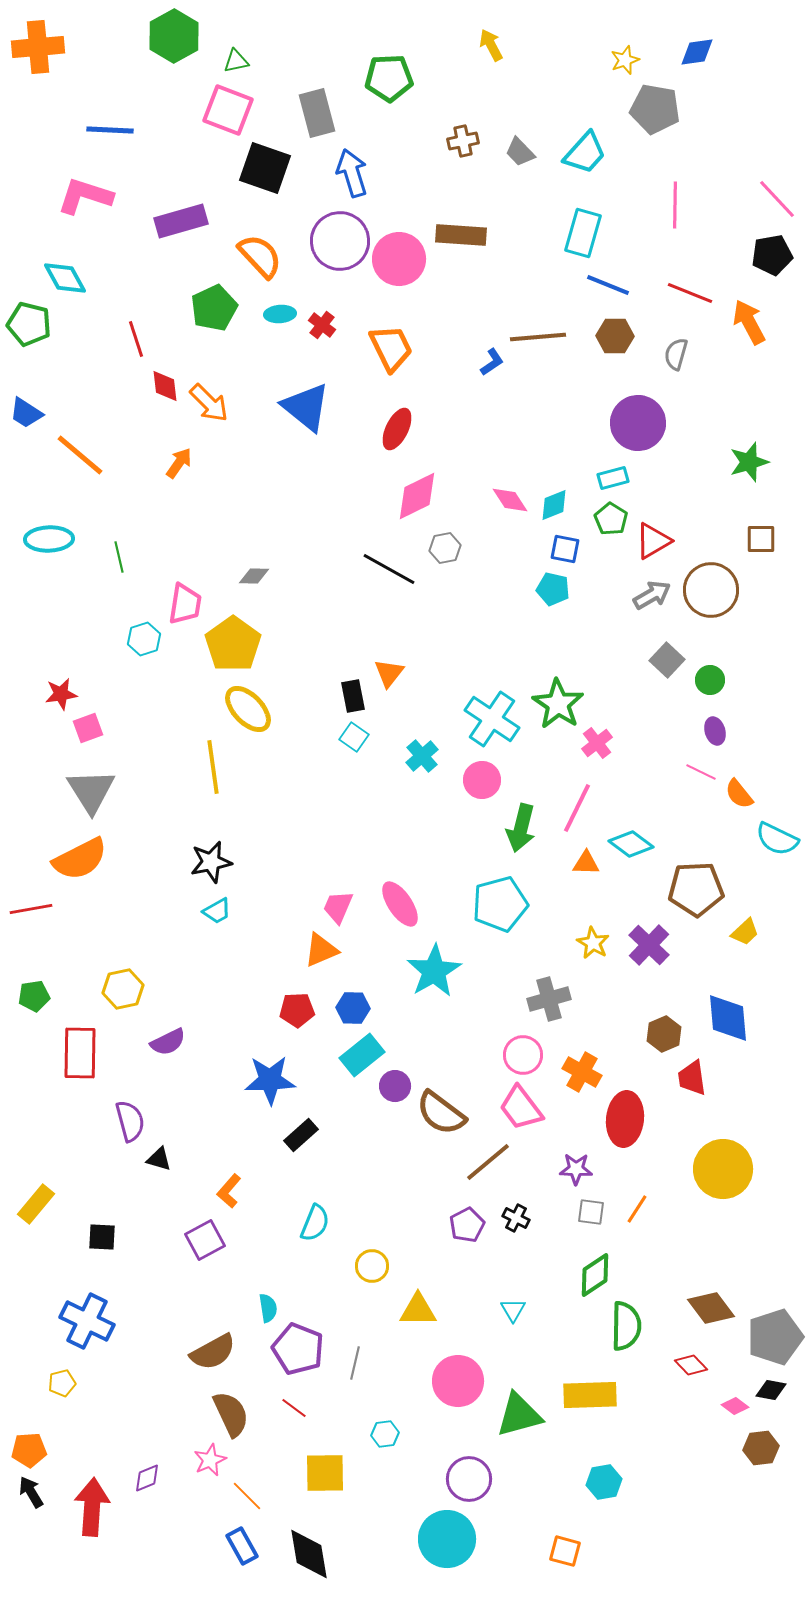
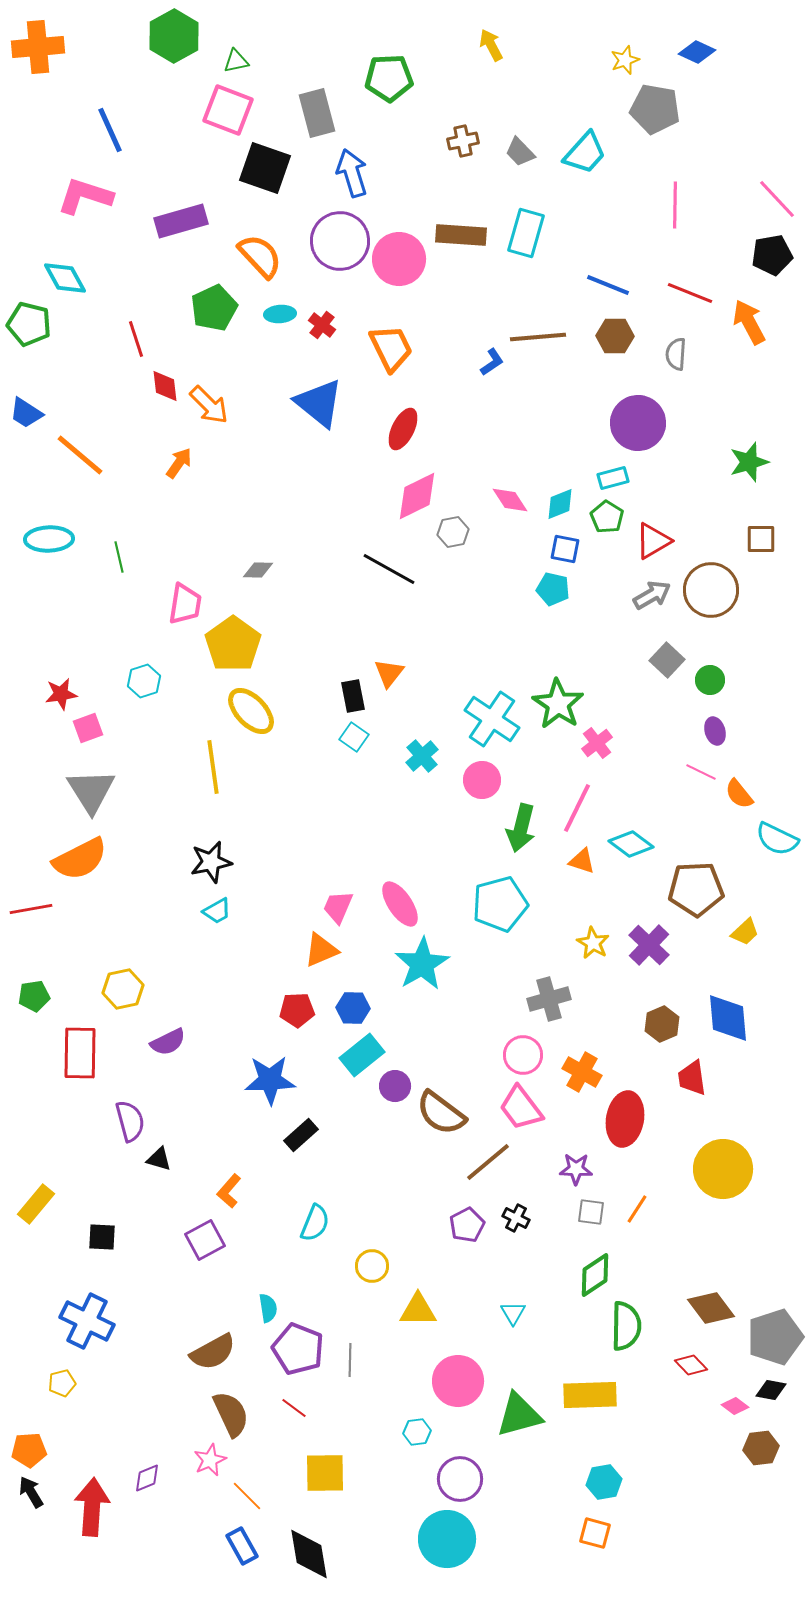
blue diamond at (697, 52): rotated 33 degrees clockwise
blue line at (110, 130): rotated 63 degrees clockwise
cyan rectangle at (583, 233): moved 57 px left
gray semicircle at (676, 354): rotated 12 degrees counterclockwise
orange arrow at (209, 403): moved 2 px down
blue triangle at (306, 407): moved 13 px right, 4 px up
red ellipse at (397, 429): moved 6 px right
cyan diamond at (554, 505): moved 6 px right, 1 px up
green pentagon at (611, 519): moved 4 px left, 2 px up
gray hexagon at (445, 548): moved 8 px right, 16 px up
gray diamond at (254, 576): moved 4 px right, 6 px up
cyan hexagon at (144, 639): moved 42 px down
yellow ellipse at (248, 709): moved 3 px right, 2 px down
orange triangle at (586, 863): moved 4 px left, 2 px up; rotated 16 degrees clockwise
cyan star at (434, 971): moved 12 px left, 7 px up
brown hexagon at (664, 1034): moved 2 px left, 10 px up
red ellipse at (625, 1119): rotated 4 degrees clockwise
cyan triangle at (513, 1310): moved 3 px down
gray line at (355, 1363): moved 5 px left, 3 px up; rotated 12 degrees counterclockwise
cyan hexagon at (385, 1434): moved 32 px right, 2 px up
purple circle at (469, 1479): moved 9 px left
orange square at (565, 1551): moved 30 px right, 18 px up
